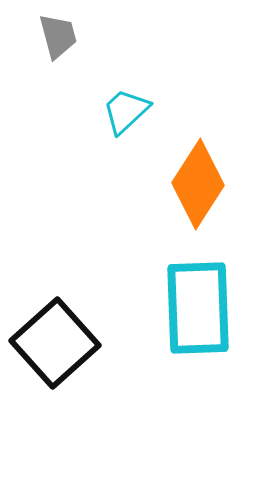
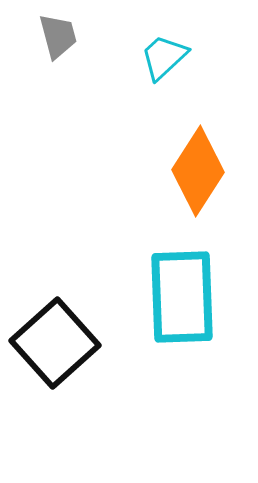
cyan trapezoid: moved 38 px right, 54 px up
orange diamond: moved 13 px up
cyan rectangle: moved 16 px left, 11 px up
